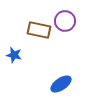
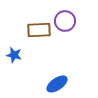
brown rectangle: rotated 15 degrees counterclockwise
blue ellipse: moved 4 px left
